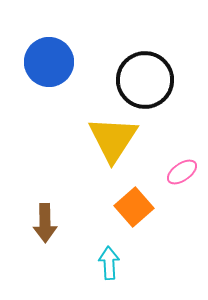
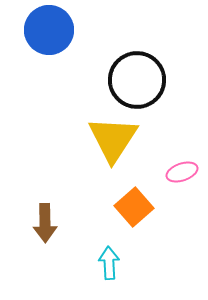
blue circle: moved 32 px up
black circle: moved 8 px left
pink ellipse: rotated 16 degrees clockwise
